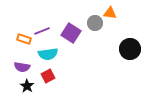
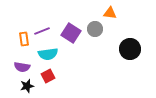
gray circle: moved 6 px down
orange rectangle: rotated 64 degrees clockwise
black star: rotated 24 degrees clockwise
